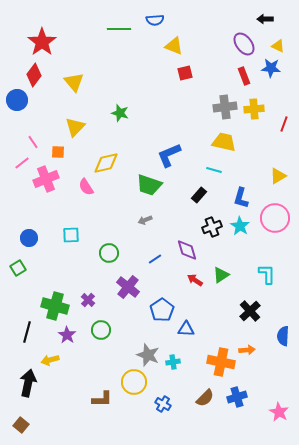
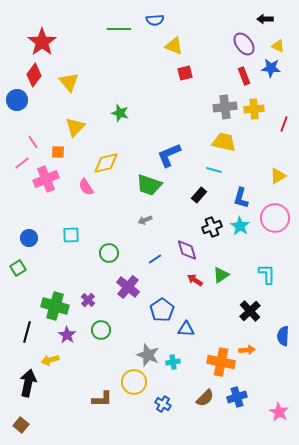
yellow triangle at (74, 82): moved 5 px left
